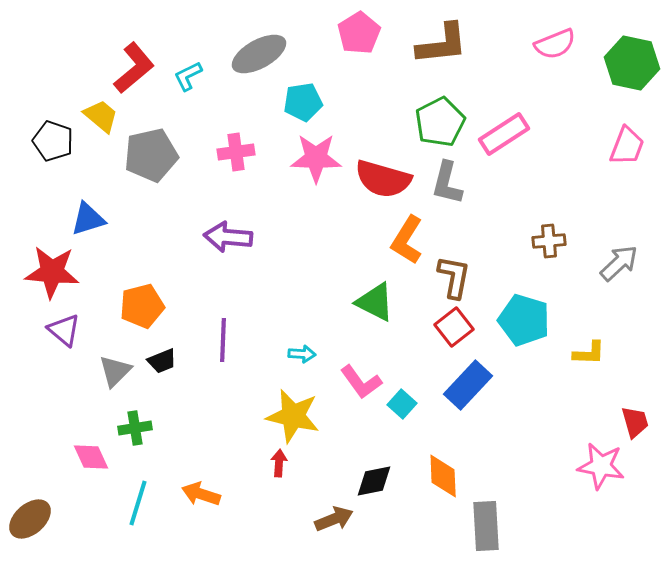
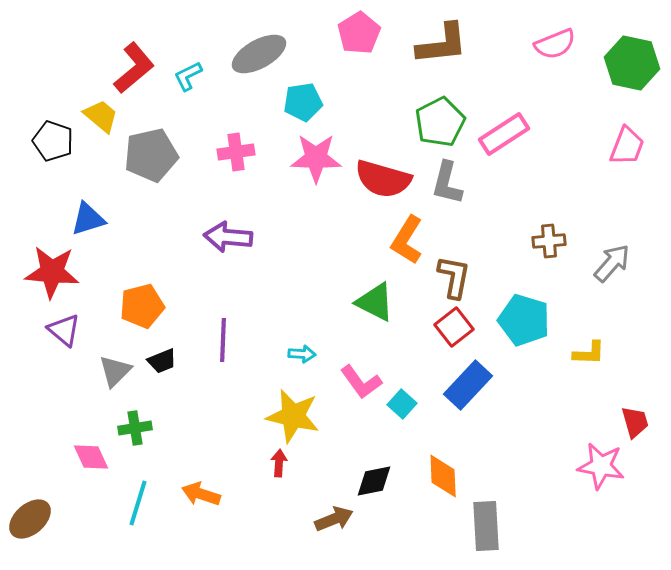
gray arrow at (619, 263): moved 7 px left; rotated 6 degrees counterclockwise
